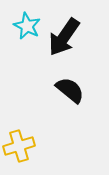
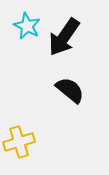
yellow cross: moved 4 px up
